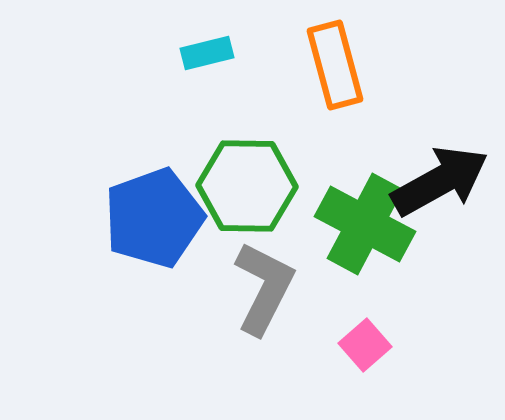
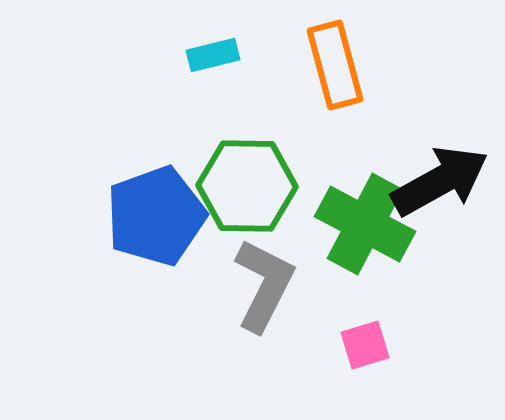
cyan rectangle: moved 6 px right, 2 px down
blue pentagon: moved 2 px right, 2 px up
gray L-shape: moved 3 px up
pink square: rotated 24 degrees clockwise
